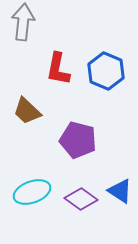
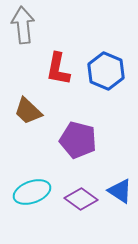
gray arrow: moved 3 px down; rotated 12 degrees counterclockwise
brown trapezoid: moved 1 px right
